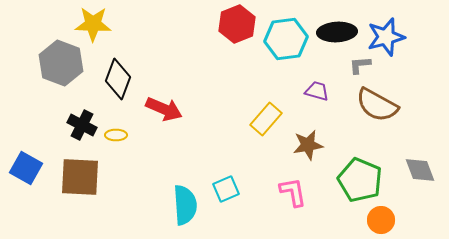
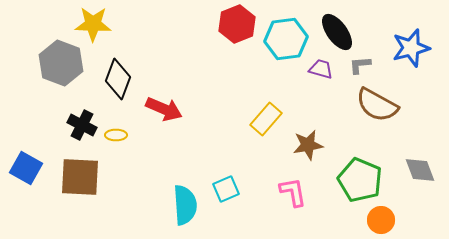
black ellipse: rotated 57 degrees clockwise
blue star: moved 25 px right, 11 px down
purple trapezoid: moved 4 px right, 22 px up
